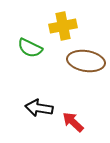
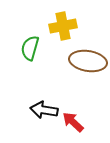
green semicircle: rotated 80 degrees clockwise
brown ellipse: moved 2 px right
black arrow: moved 5 px right, 2 px down
